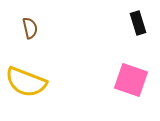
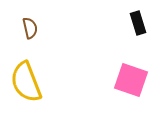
yellow semicircle: rotated 48 degrees clockwise
